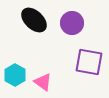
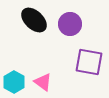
purple circle: moved 2 px left, 1 px down
cyan hexagon: moved 1 px left, 7 px down
